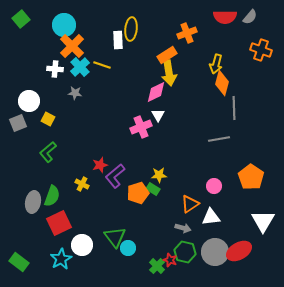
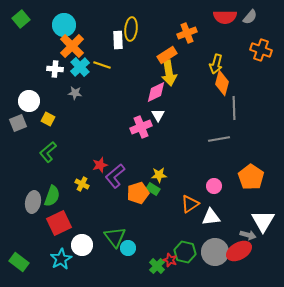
gray arrow at (183, 228): moved 65 px right, 7 px down
